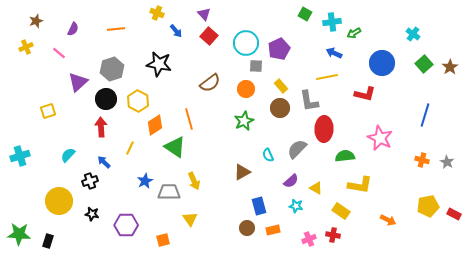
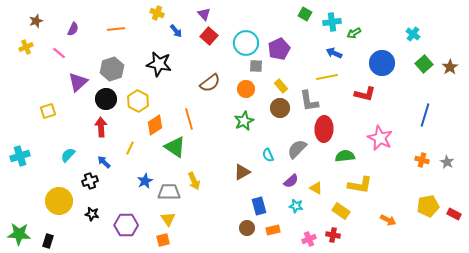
yellow triangle at (190, 219): moved 22 px left
